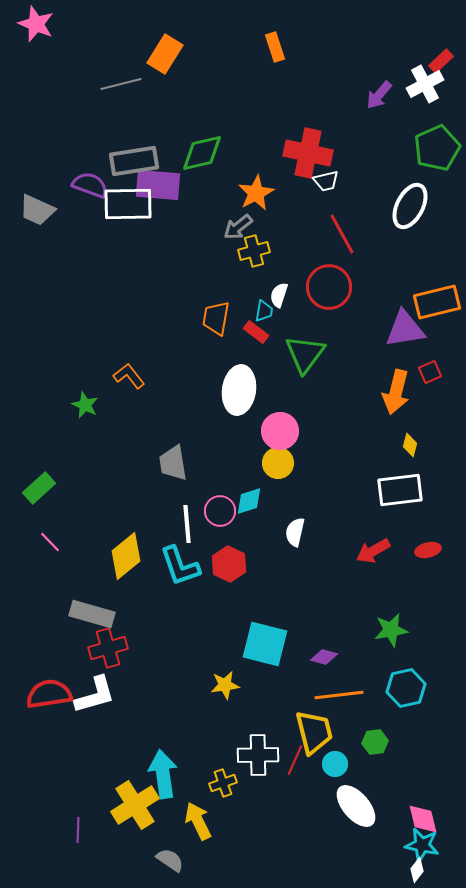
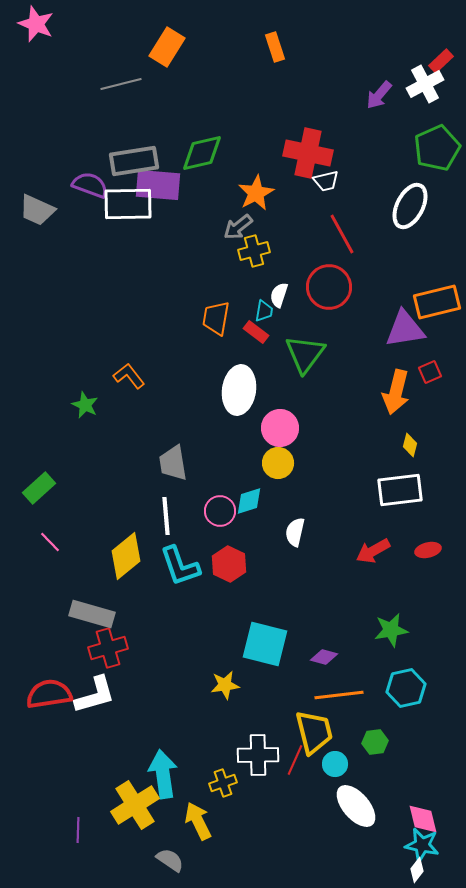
orange rectangle at (165, 54): moved 2 px right, 7 px up
pink circle at (280, 431): moved 3 px up
white line at (187, 524): moved 21 px left, 8 px up
